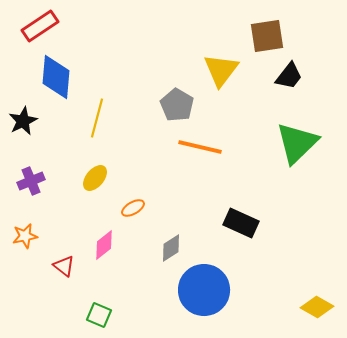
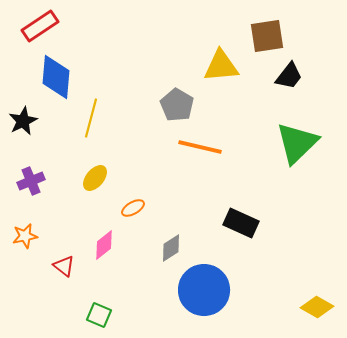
yellow triangle: moved 4 px up; rotated 48 degrees clockwise
yellow line: moved 6 px left
